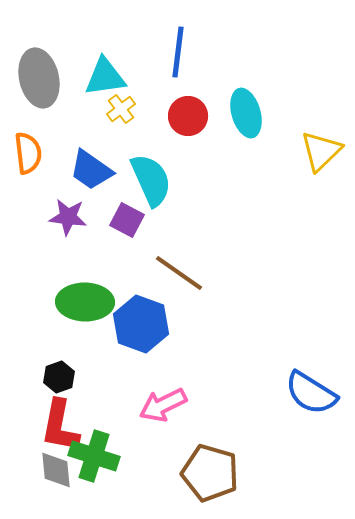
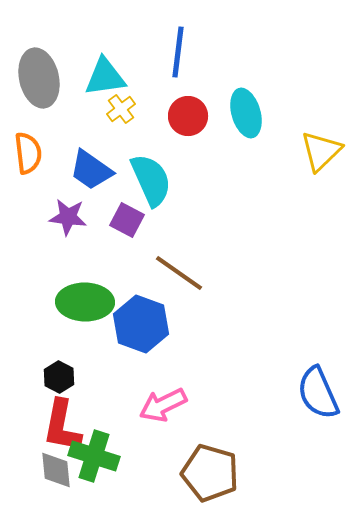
black hexagon: rotated 12 degrees counterclockwise
blue semicircle: moved 7 px right; rotated 34 degrees clockwise
red L-shape: moved 2 px right
